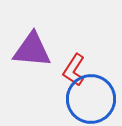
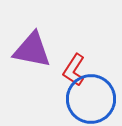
purple triangle: rotated 6 degrees clockwise
